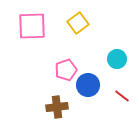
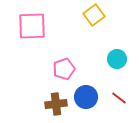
yellow square: moved 16 px right, 8 px up
pink pentagon: moved 2 px left, 1 px up
blue circle: moved 2 px left, 12 px down
red line: moved 3 px left, 2 px down
brown cross: moved 1 px left, 3 px up
